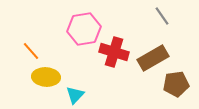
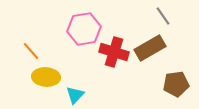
gray line: moved 1 px right
brown rectangle: moved 3 px left, 10 px up
